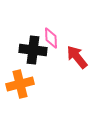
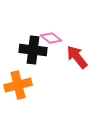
pink diamond: rotated 50 degrees counterclockwise
orange cross: moved 2 px left, 1 px down
